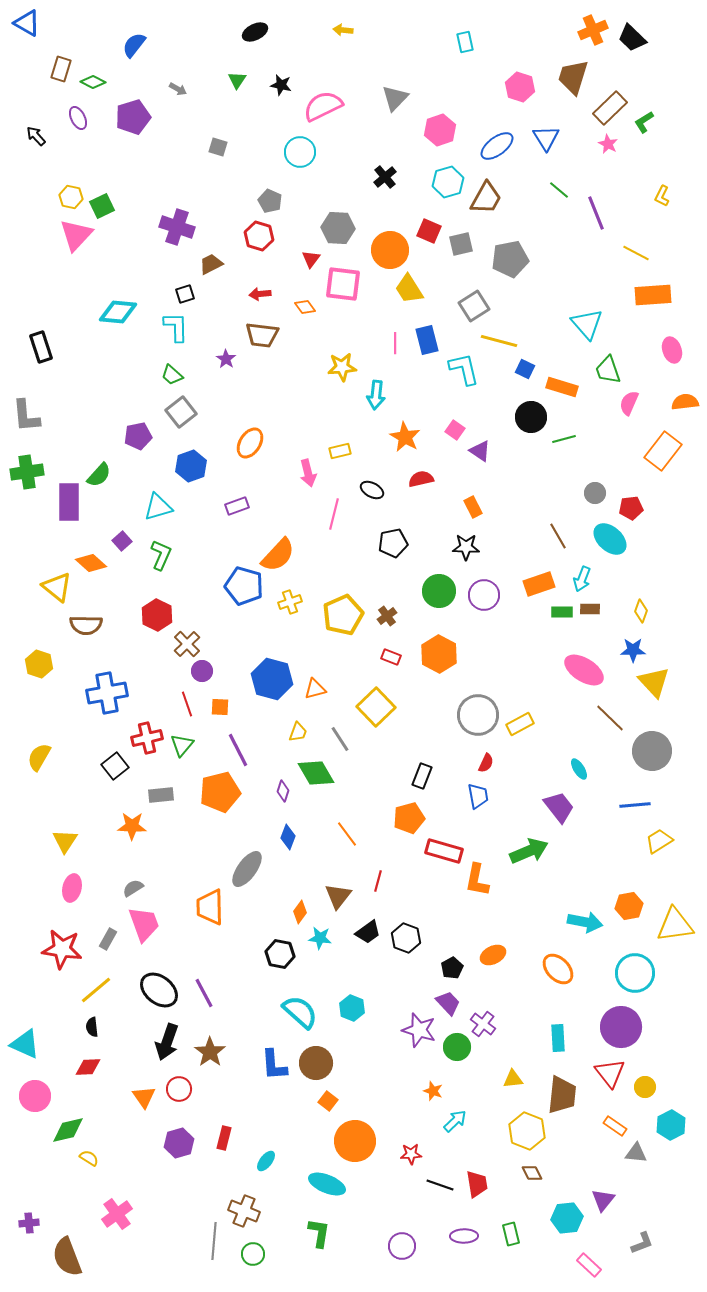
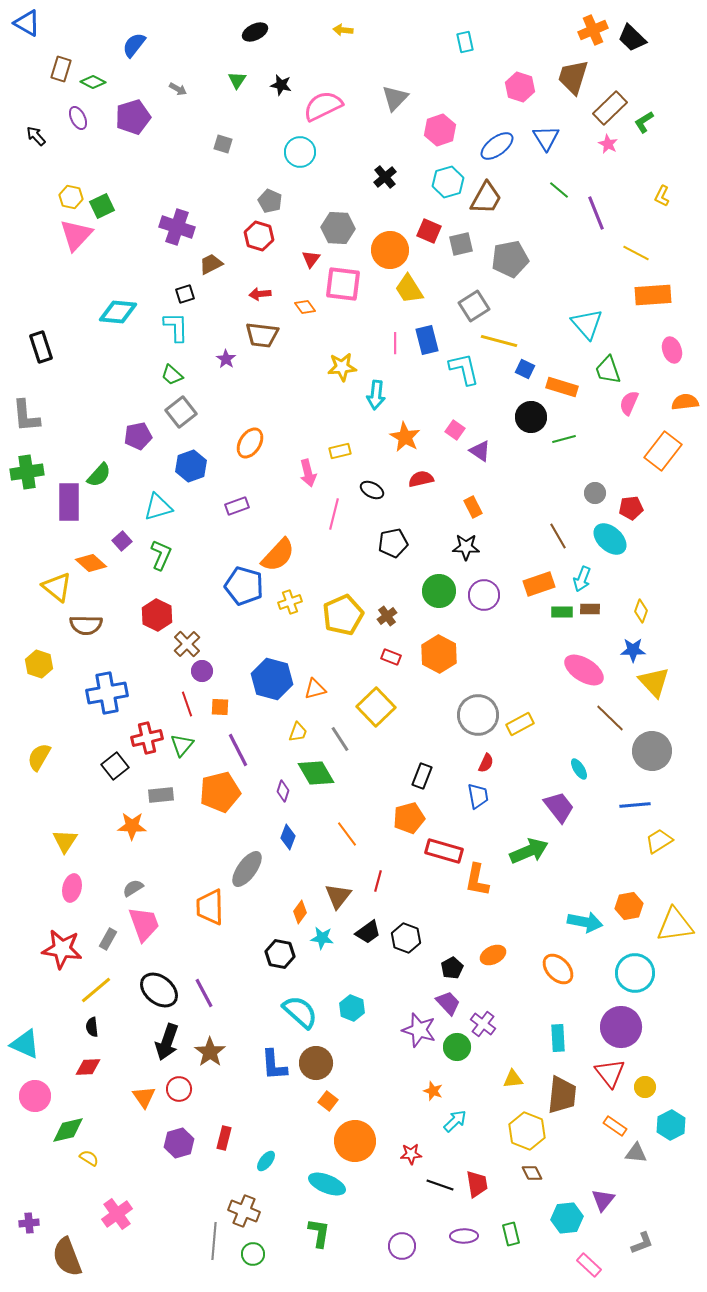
gray square at (218, 147): moved 5 px right, 3 px up
cyan star at (320, 938): moved 2 px right
